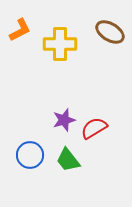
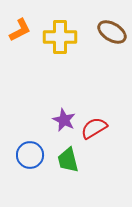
brown ellipse: moved 2 px right
yellow cross: moved 7 px up
purple star: rotated 30 degrees counterclockwise
green trapezoid: rotated 24 degrees clockwise
